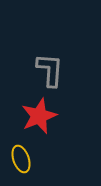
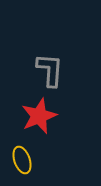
yellow ellipse: moved 1 px right, 1 px down
